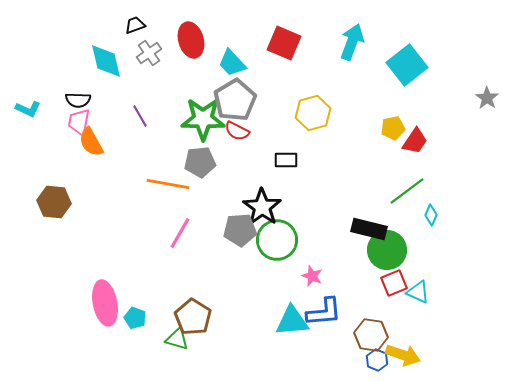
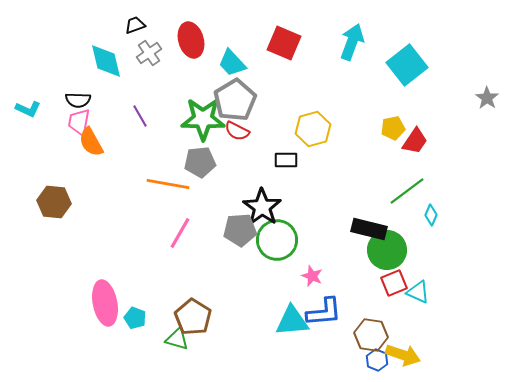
yellow hexagon at (313, 113): moved 16 px down
